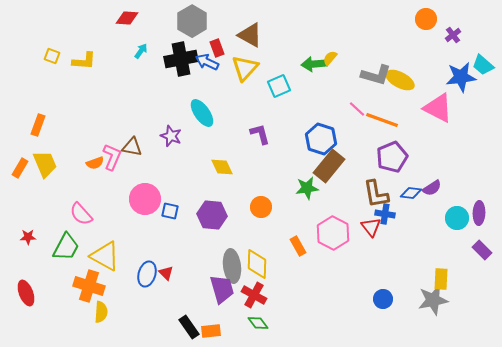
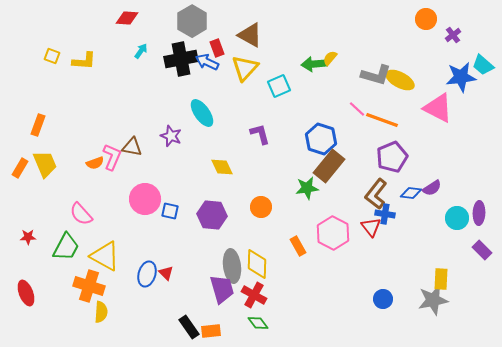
brown L-shape at (376, 194): rotated 48 degrees clockwise
